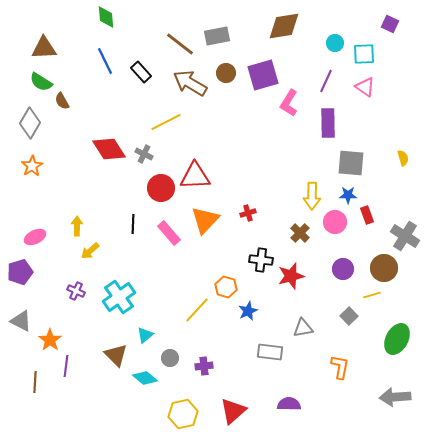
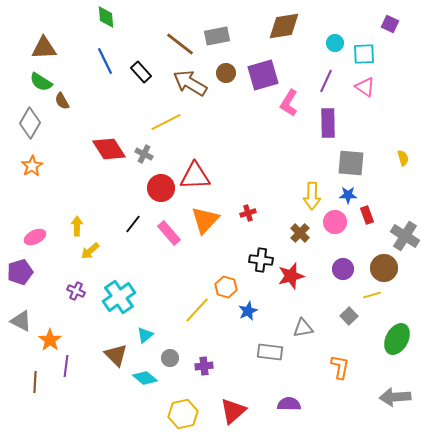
black line at (133, 224): rotated 36 degrees clockwise
